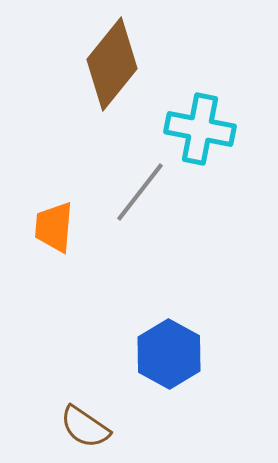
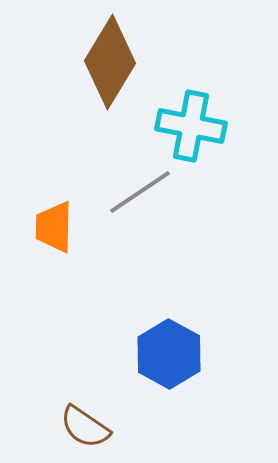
brown diamond: moved 2 px left, 2 px up; rotated 8 degrees counterclockwise
cyan cross: moved 9 px left, 3 px up
gray line: rotated 18 degrees clockwise
orange trapezoid: rotated 4 degrees counterclockwise
